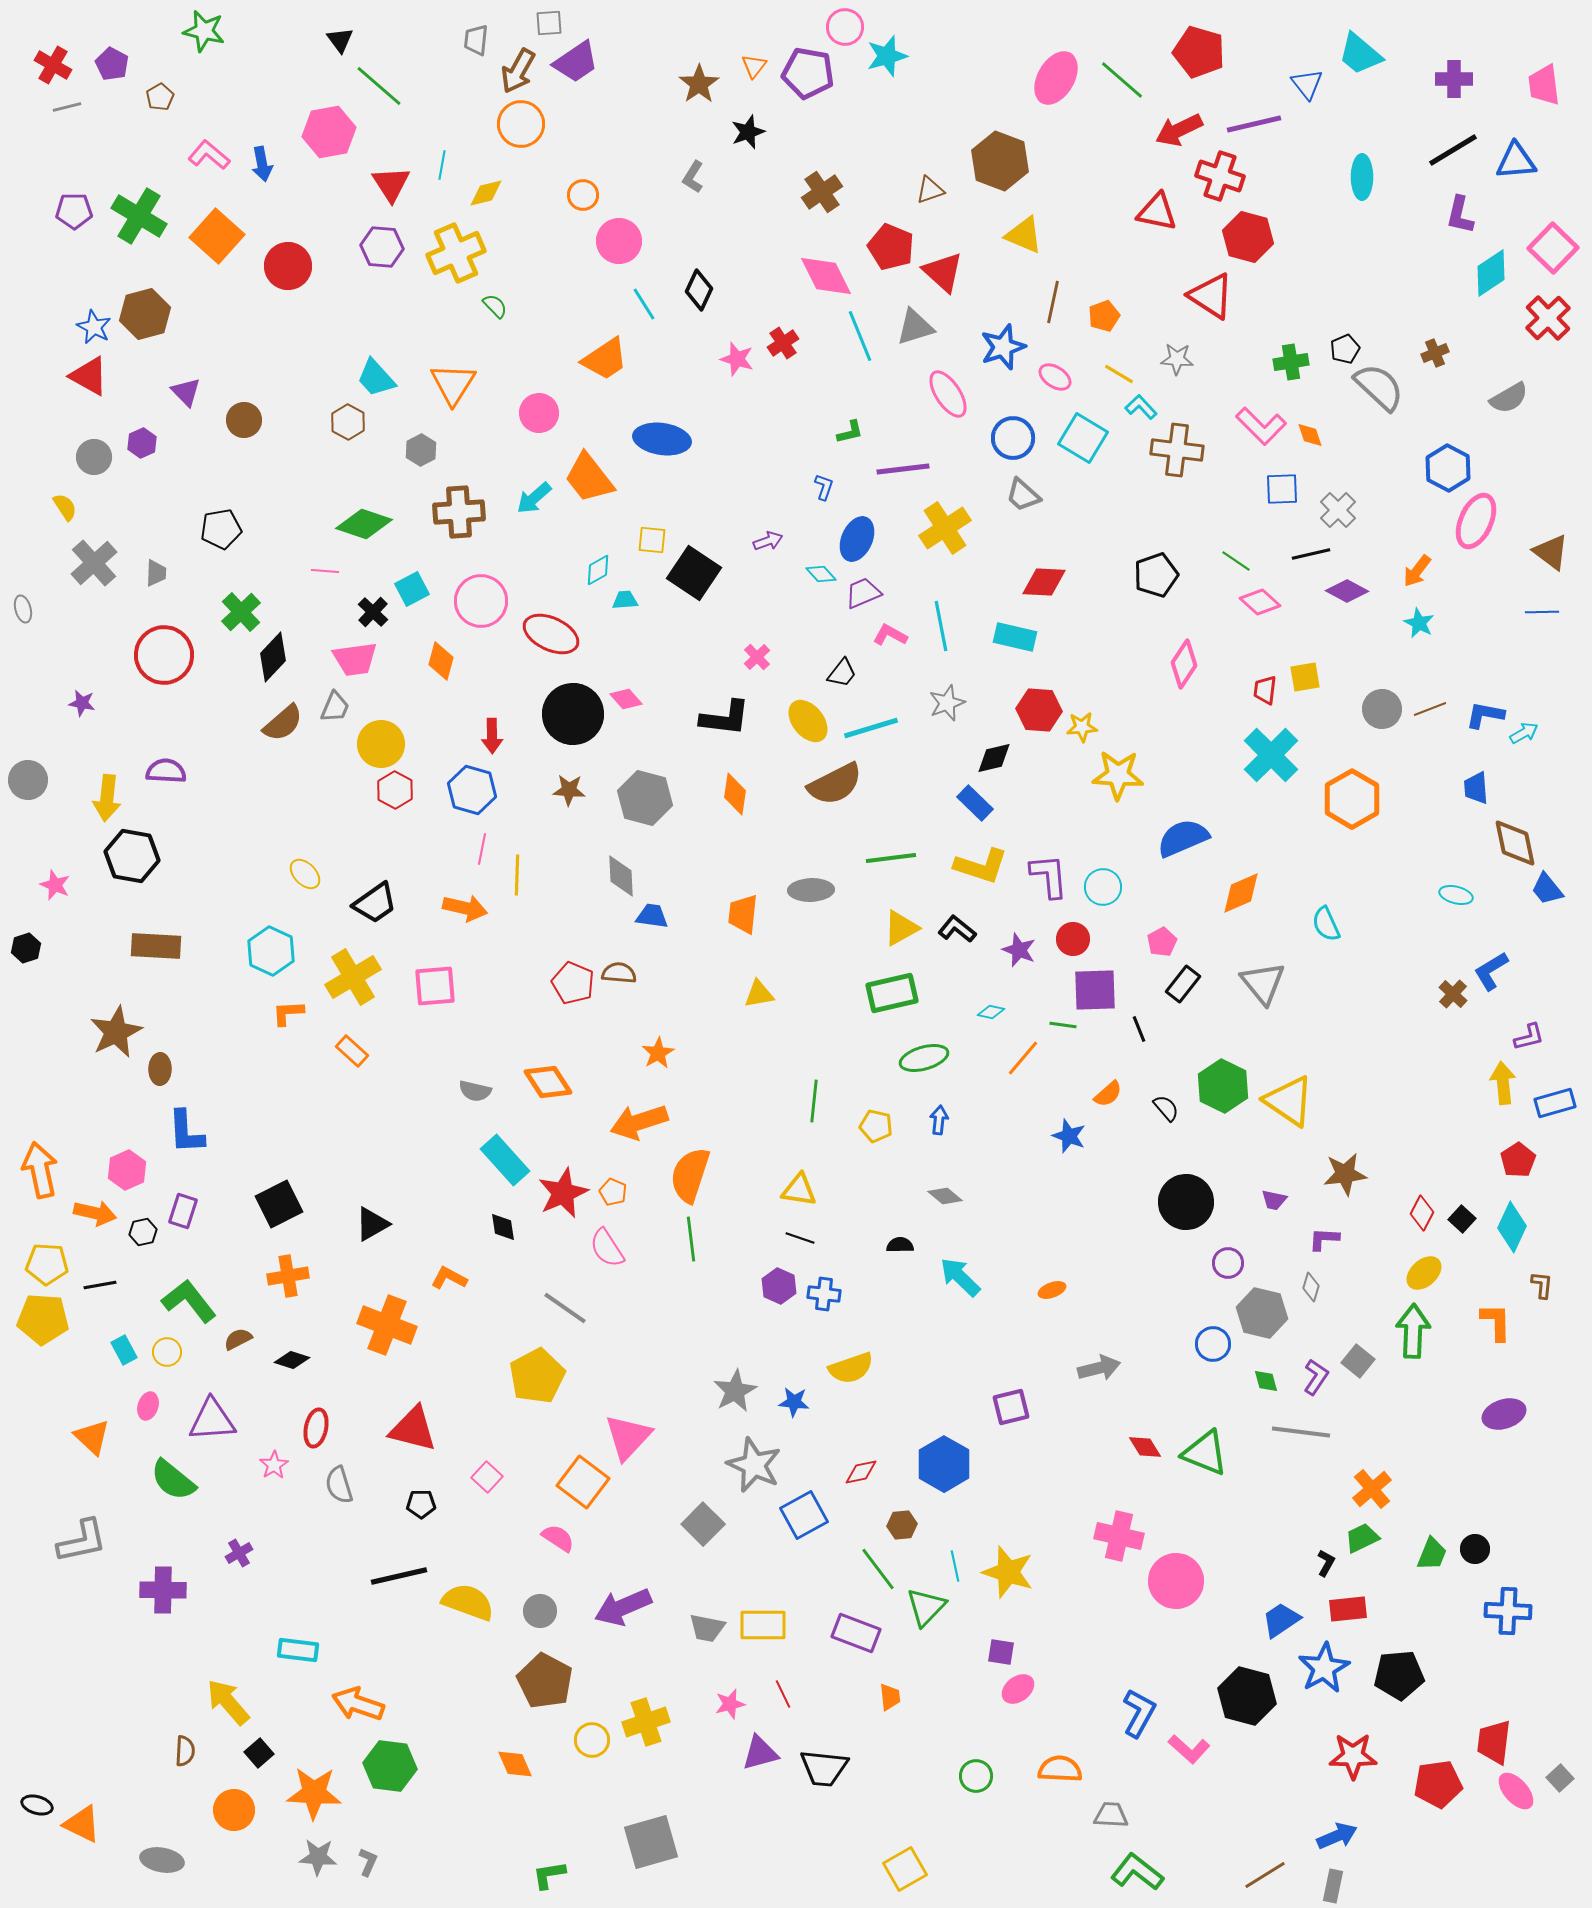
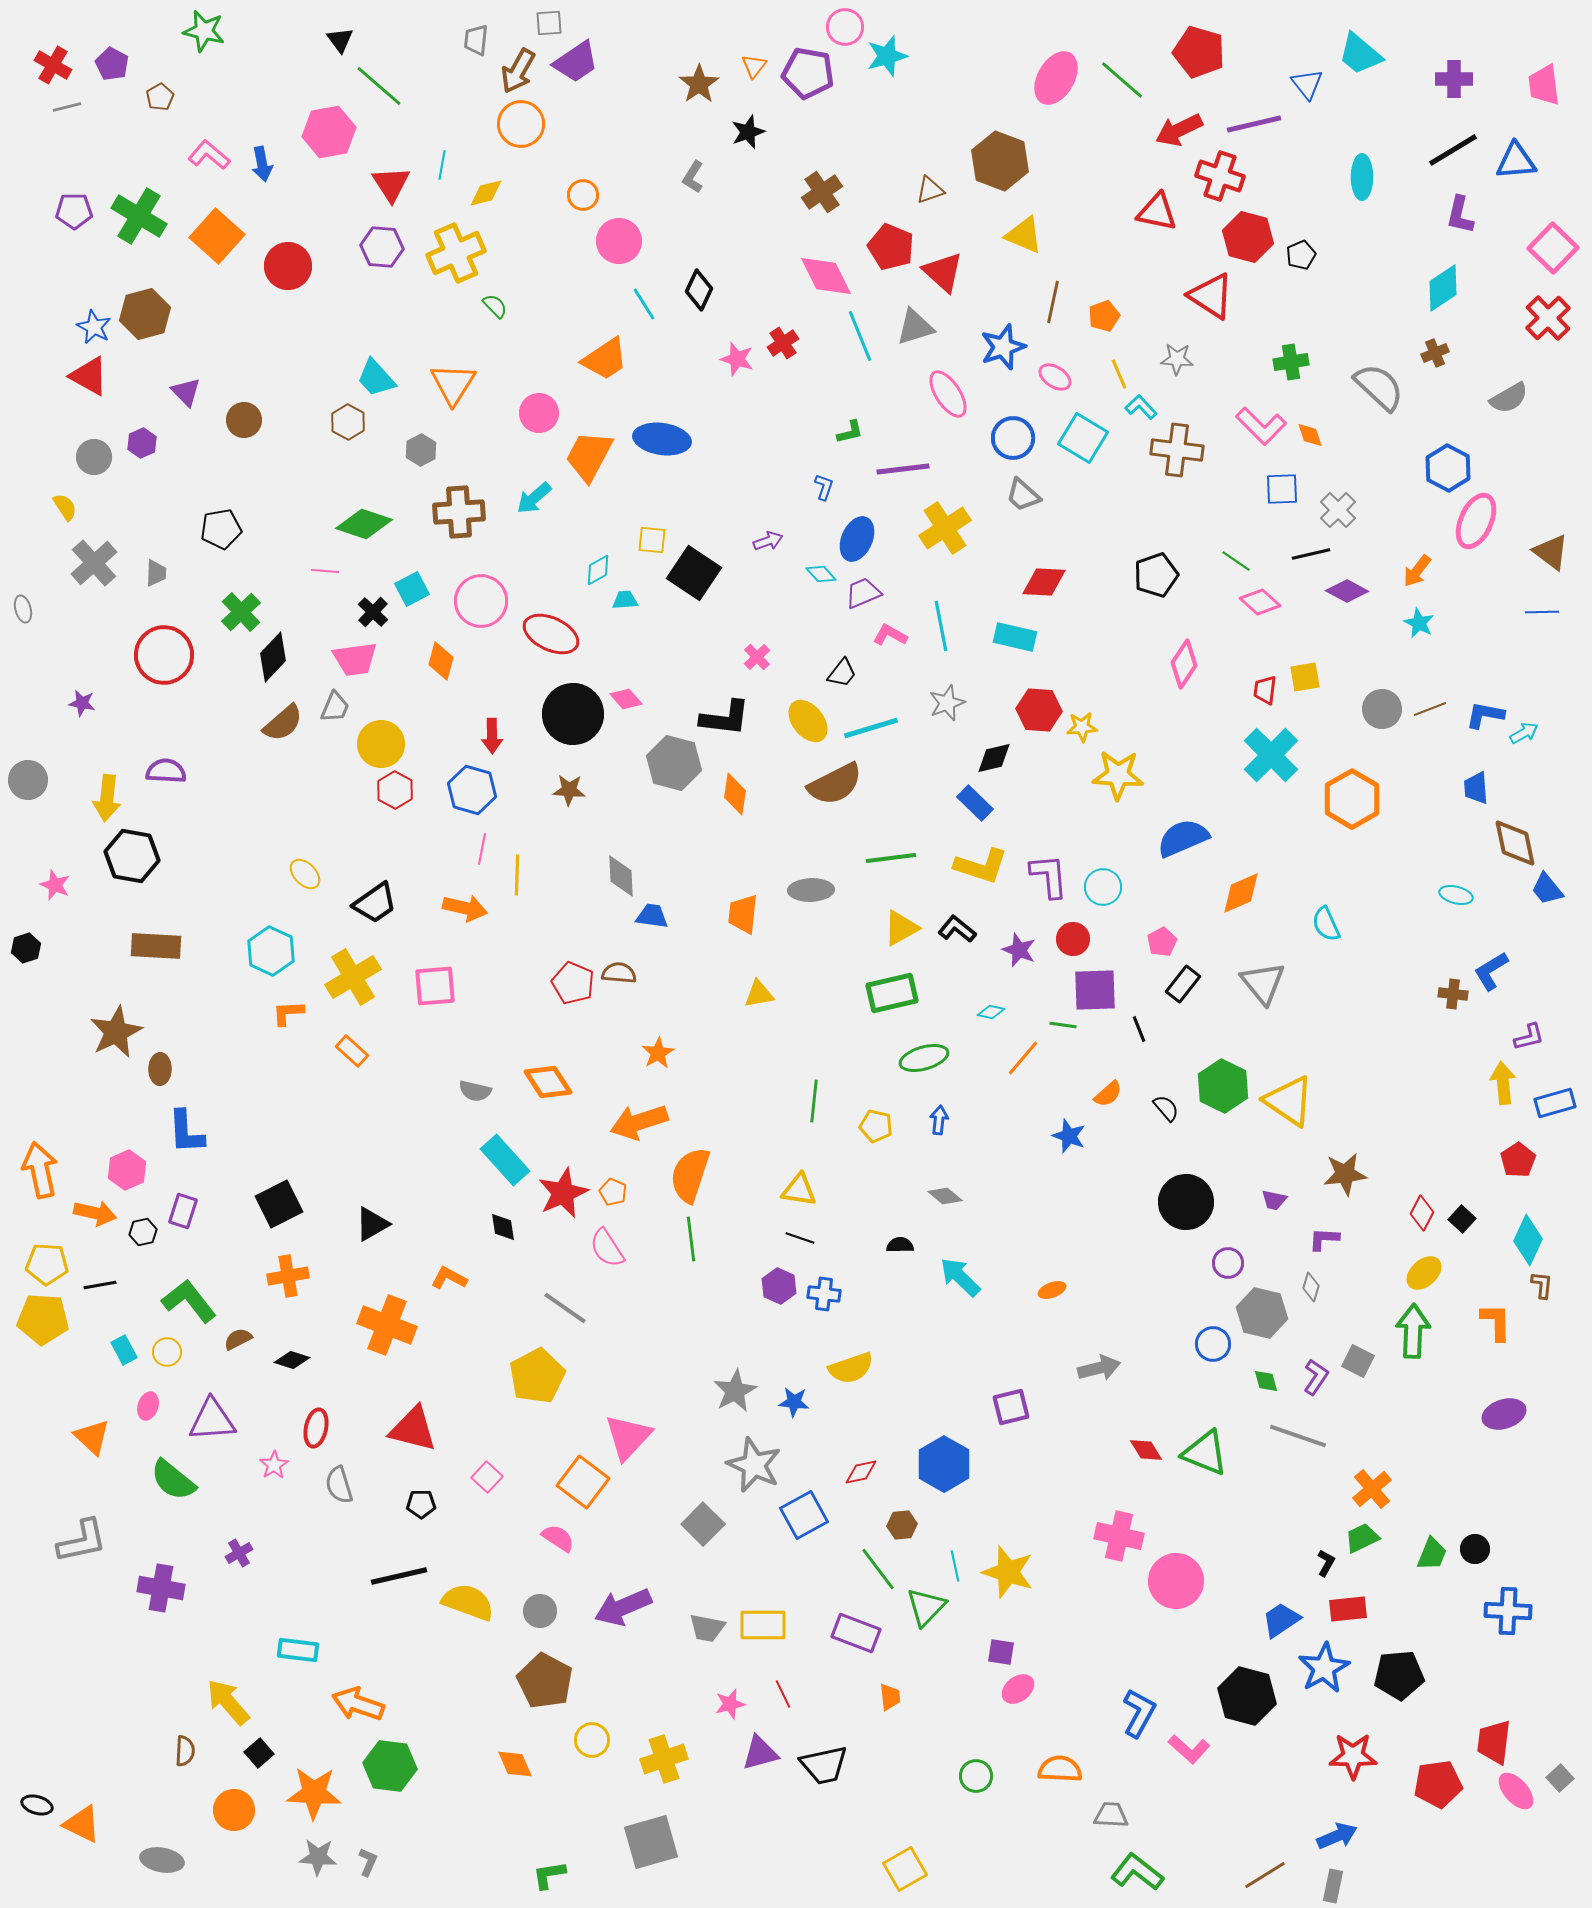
cyan diamond at (1491, 273): moved 48 px left, 15 px down
black pentagon at (1345, 349): moved 44 px left, 94 px up
yellow line at (1119, 374): rotated 36 degrees clockwise
orange trapezoid at (589, 478): moved 22 px up; rotated 66 degrees clockwise
gray hexagon at (645, 798): moved 29 px right, 35 px up
brown cross at (1453, 994): rotated 36 degrees counterclockwise
cyan diamond at (1512, 1227): moved 16 px right, 13 px down
gray square at (1358, 1361): rotated 12 degrees counterclockwise
gray line at (1301, 1432): moved 3 px left, 4 px down; rotated 12 degrees clockwise
red diamond at (1145, 1447): moved 1 px right, 3 px down
purple cross at (163, 1590): moved 2 px left, 2 px up; rotated 9 degrees clockwise
yellow cross at (646, 1722): moved 18 px right, 37 px down
black trapezoid at (824, 1768): moved 3 px up; rotated 18 degrees counterclockwise
